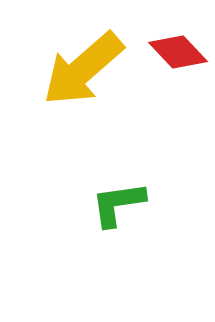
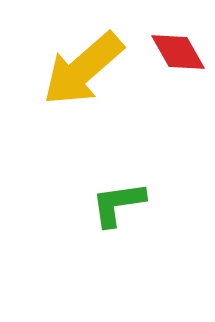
red diamond: rotated 14 degrees clockwise
